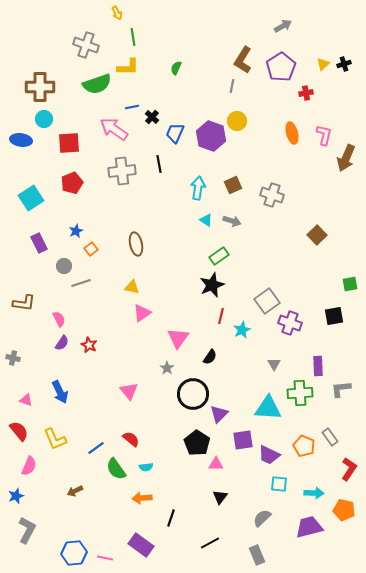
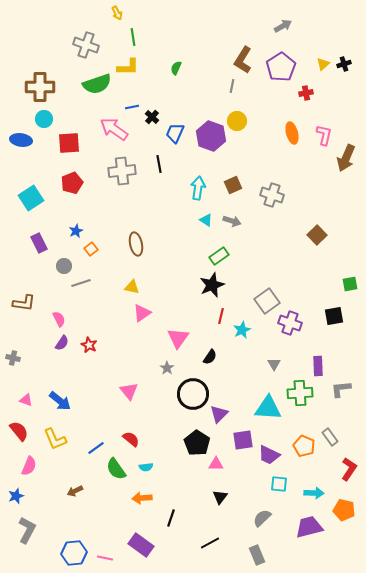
blue arrow at (60, 392): moved 9 px down; rotated 25 degrees counterclockwise
